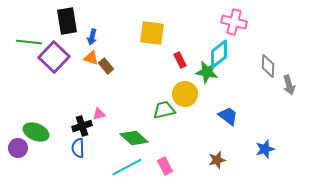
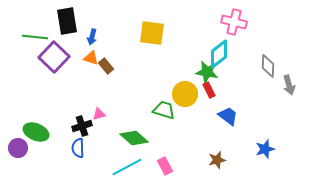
green line: moved 6 px right, 5 px up
red rectangle: moved 29 px right, 30 px down
green trapezoid: rotated 30 degrees clockwise
